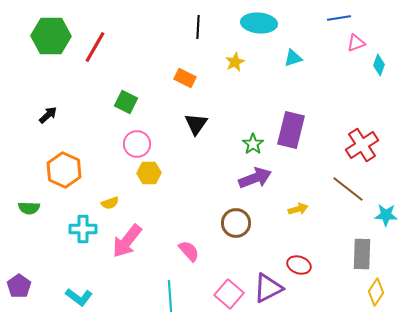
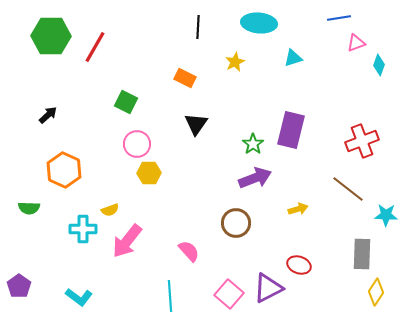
red cross: moved 4 px up; rotated 12 degrees clockwise
yellow semicircle: moved 7 px down
